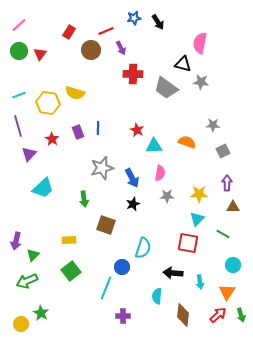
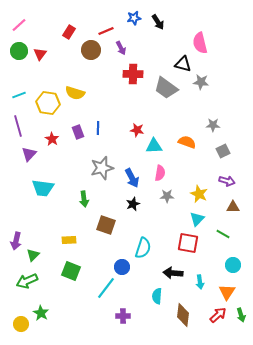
pink semicircle at (200, 43): rotated 25 degrees counterclockwise
red star at (137, 130): rotated 16 degrees counterclockwise
purple arrow at (227, 183): moved 2 px up; rotated 105 degrees clockwise
cyan trapezoid at (43, 188): rotated 50 degrees clockwise
yellow star at (199, 194): rotated 24 degrees clockwise
green square at (71, 271): rotated 30 degrees counterclockwise
cyan line at (106, 288): rotated 15 degrees clockwise
